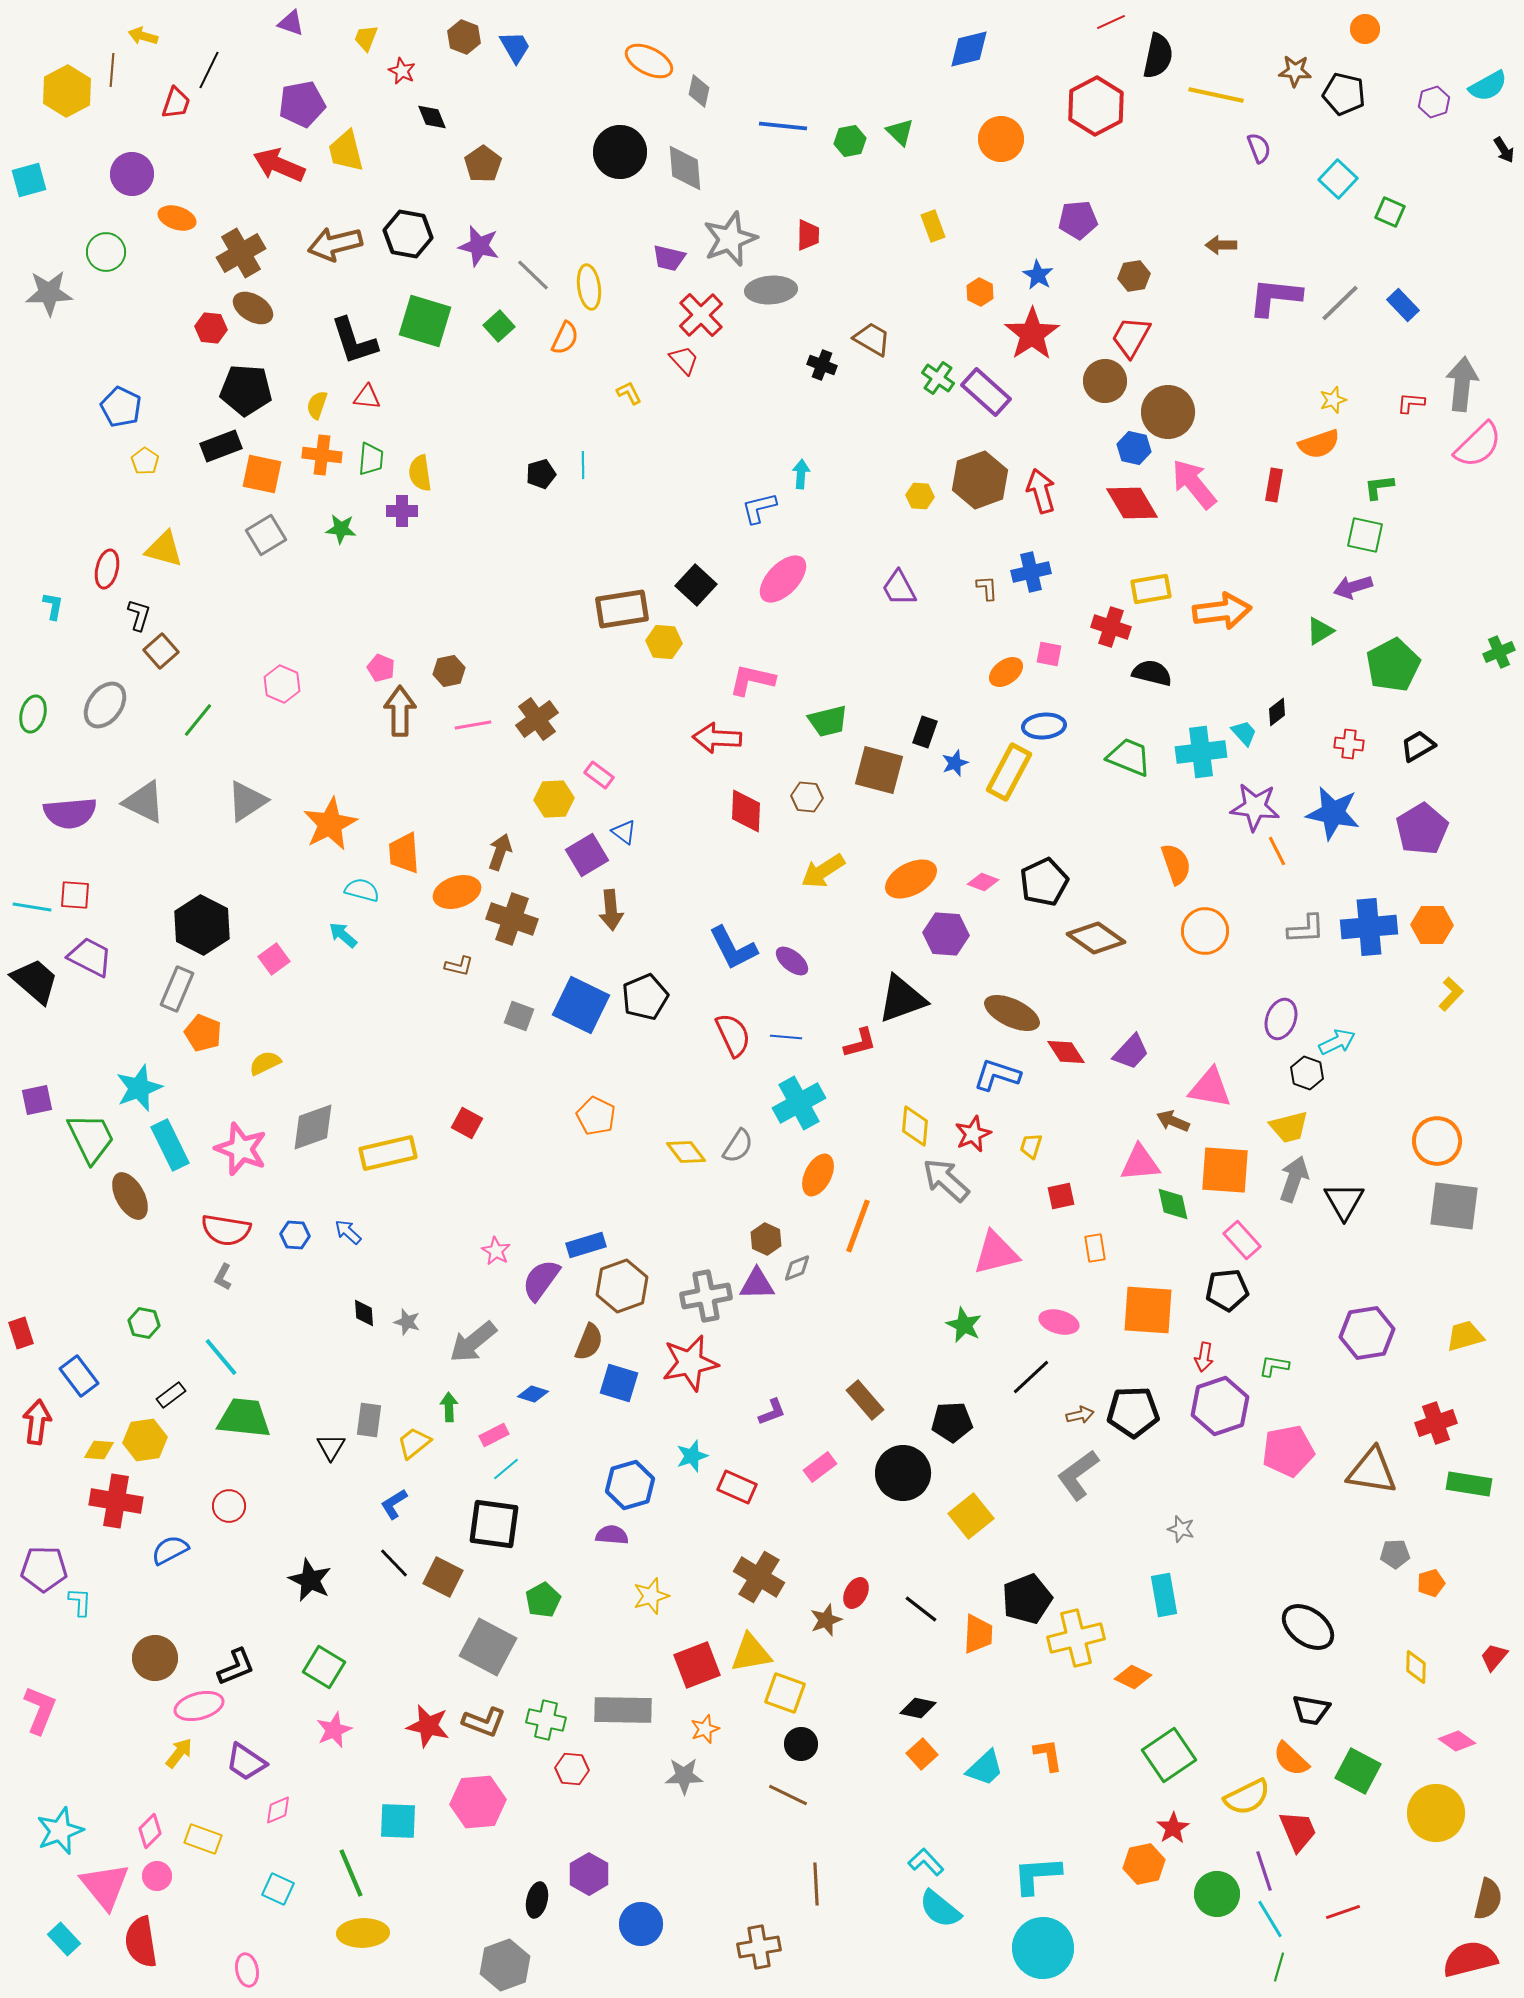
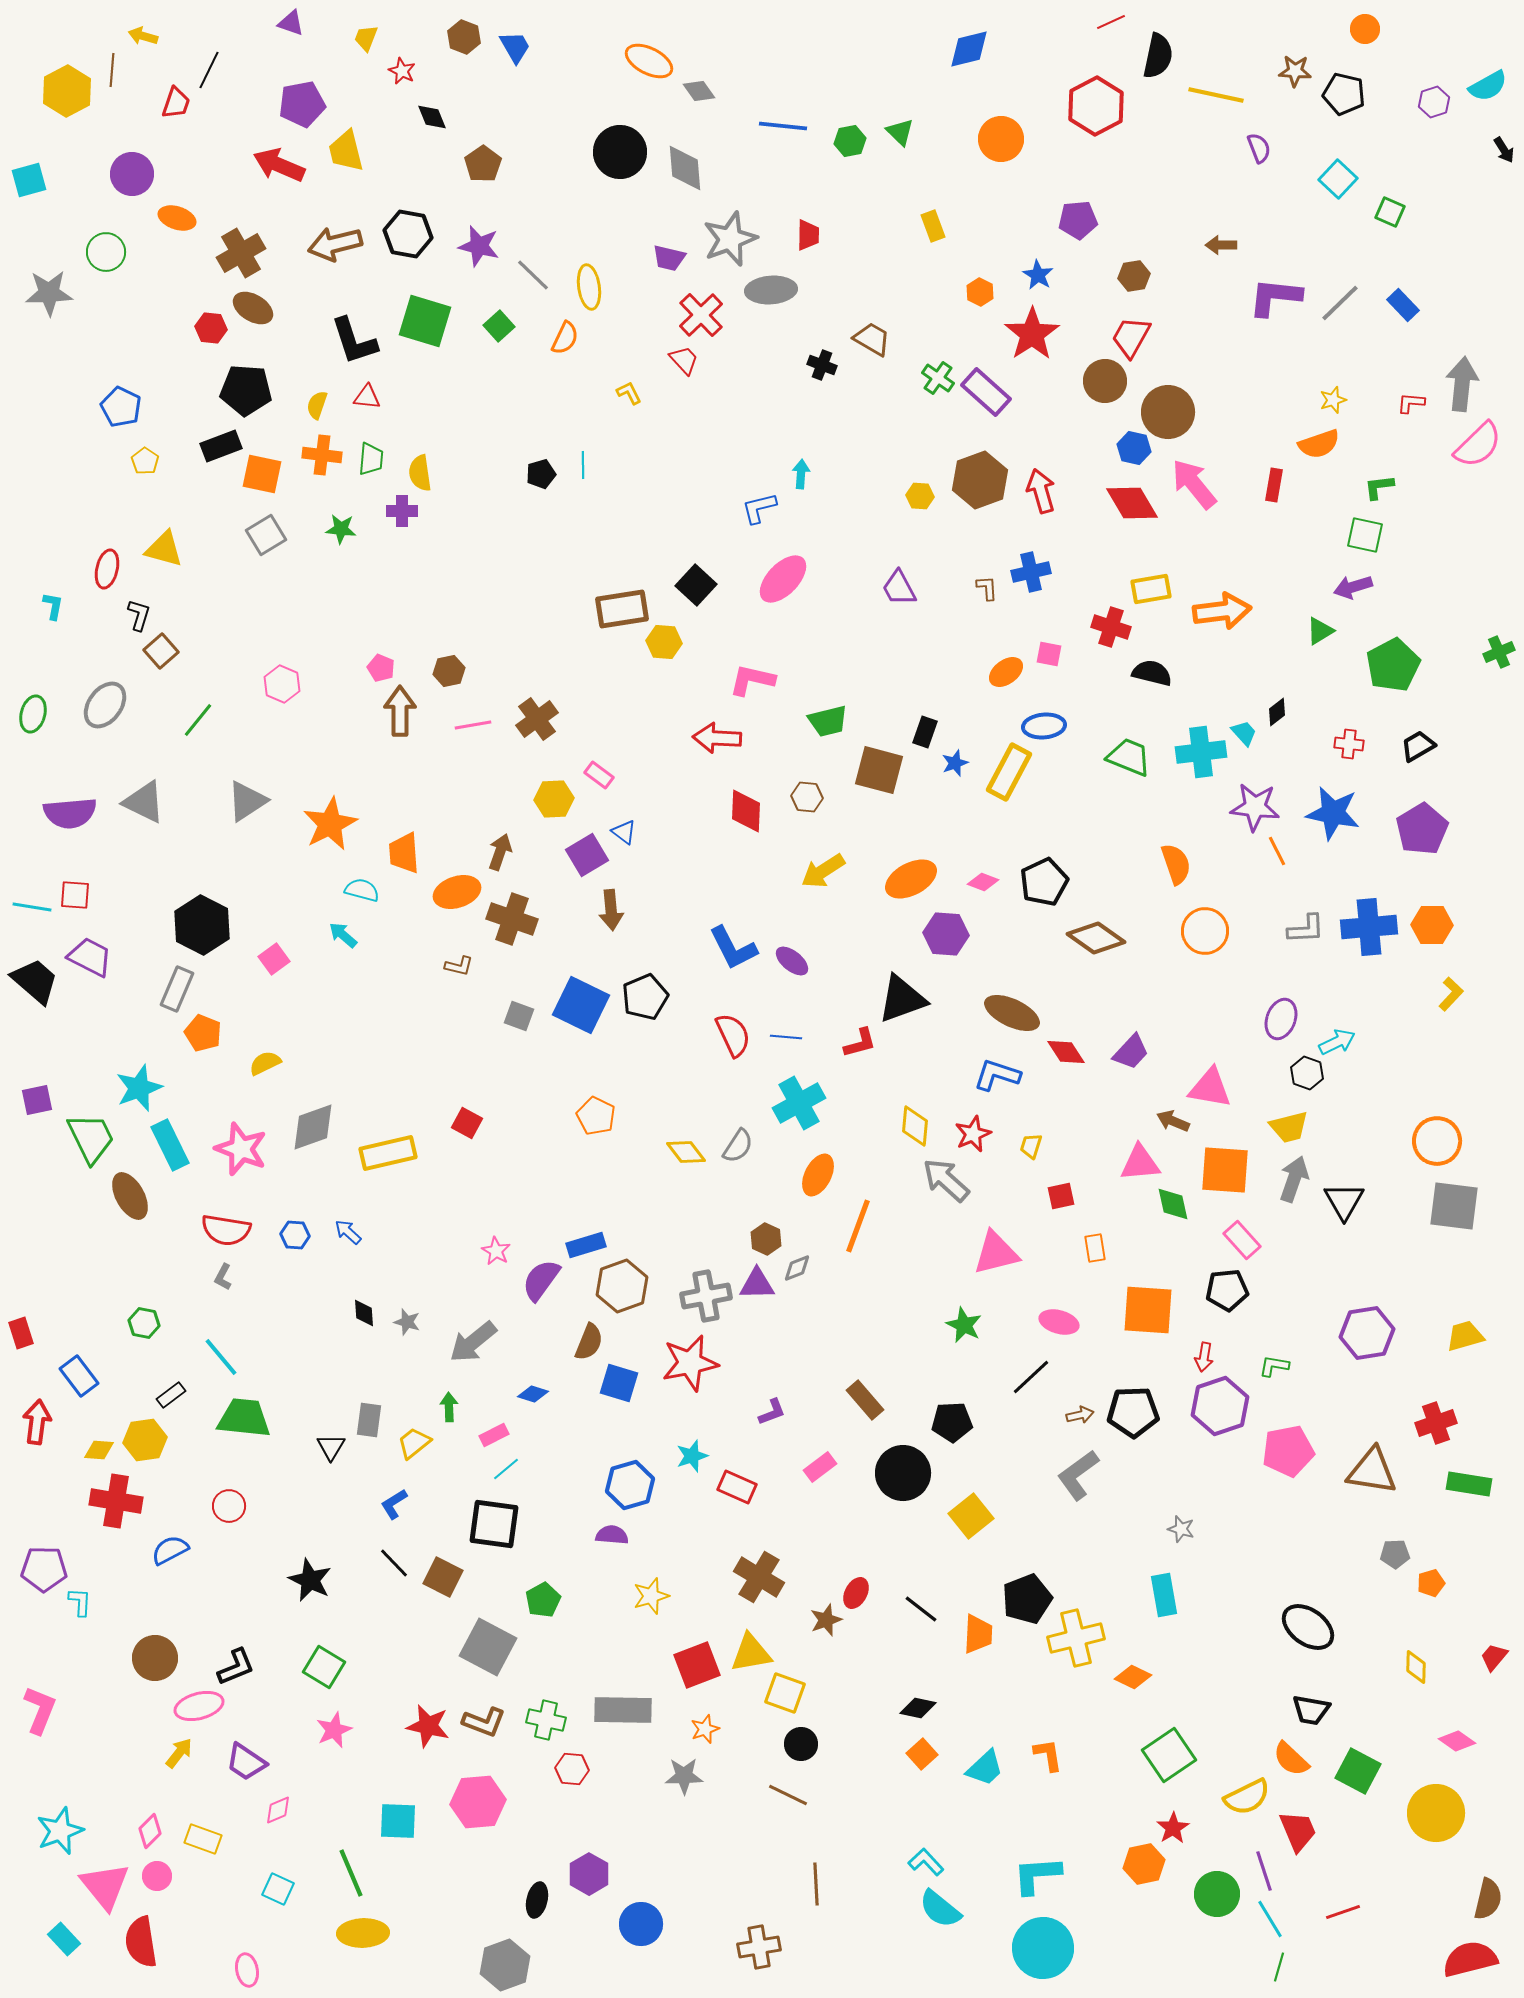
gray diamond at (699, 91): rotated 48 degrees counterclockwise
